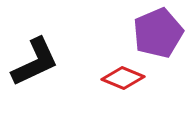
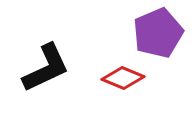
black L-shape: moved 11 px right, 6 px down
